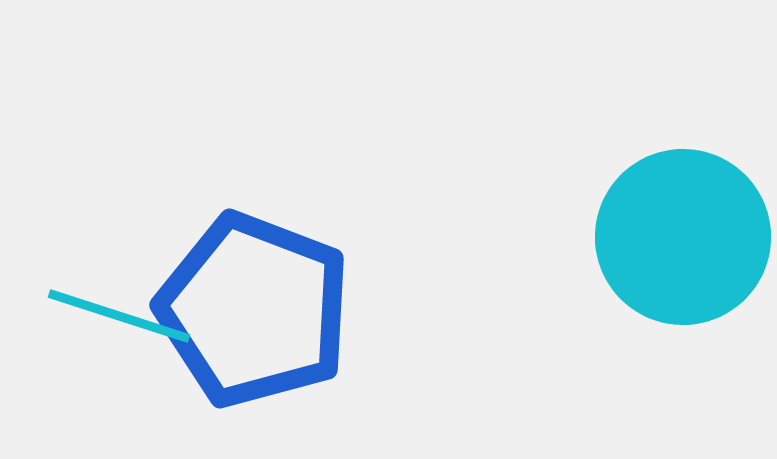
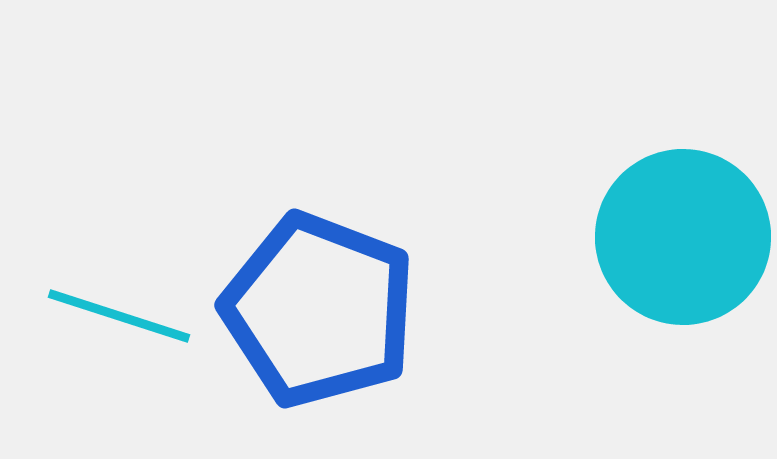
blue pentagon: moved 65 px right
